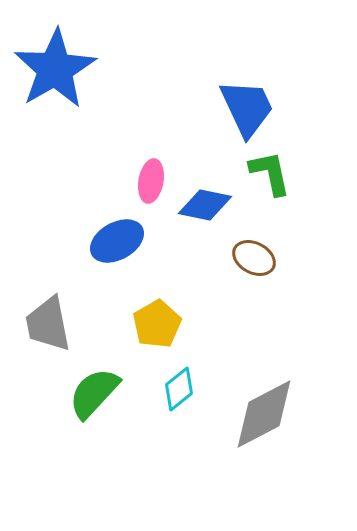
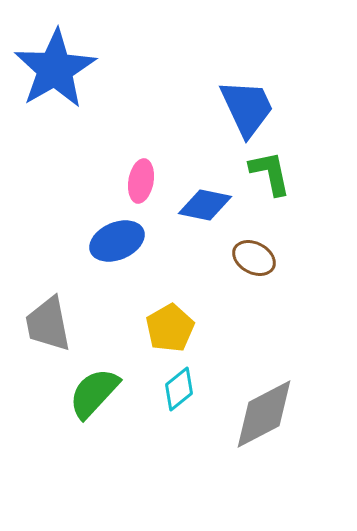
pink ellipse: moved 10 px left
blue ellipse: rotated 6 degrees clockwise
yellow pentagon: moved 13 px right, 4 px down
